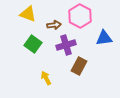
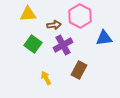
yellow triangle: rotated 24 degrees counterclockwise
purple cross: moved 3 px left; rotated 12 degrees counterclockwise
brown rectangle: moved 4 px down
